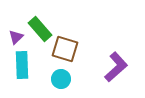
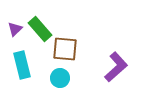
purple triangle: moved 1 px left, 8 px up
brown square: rotated 12 degrees counterclockwise
cyan rectangle: rotated 12 degrees counterclockwise
cyan circle: moved 1 px left, 1 px up
